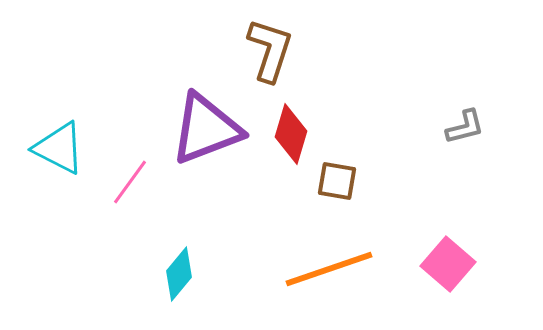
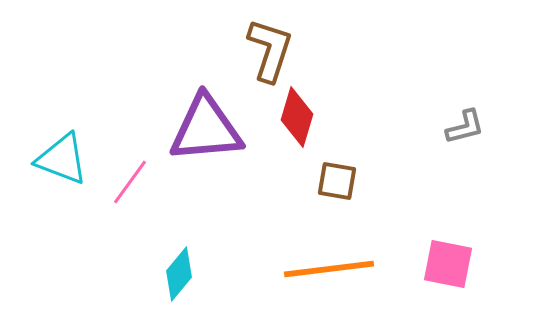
purple triangle: rotated 16 degrees clockwise
red diamond: moved 6 px right, 17 px up
cyan triangle: moved 3 px right, 11 px down; rotated 6 degrees counterclockwise
pink square: rotated 30 degrees counterclockwise
orange line: rotated 12 degrees clockwise
